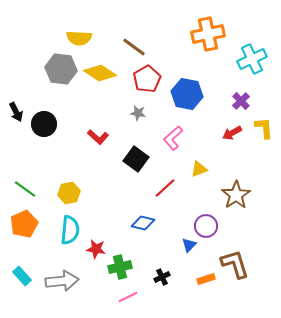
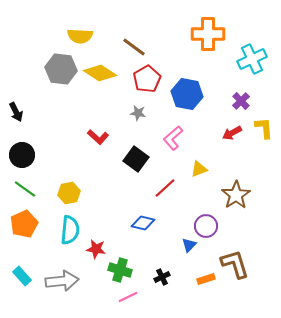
orange cross: rotated 12 degrees clockwise
yellow semicircle: moved 1 px right, 2 px up
black circle: moved 22 px left, 31 px down
green cross: moved 3 px down; rotated 30 degrees clockwise
